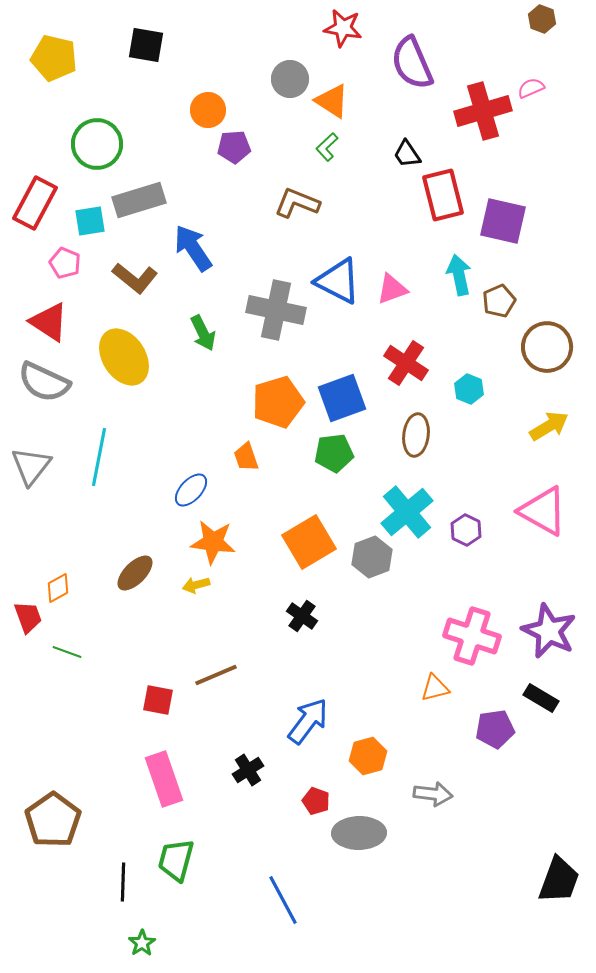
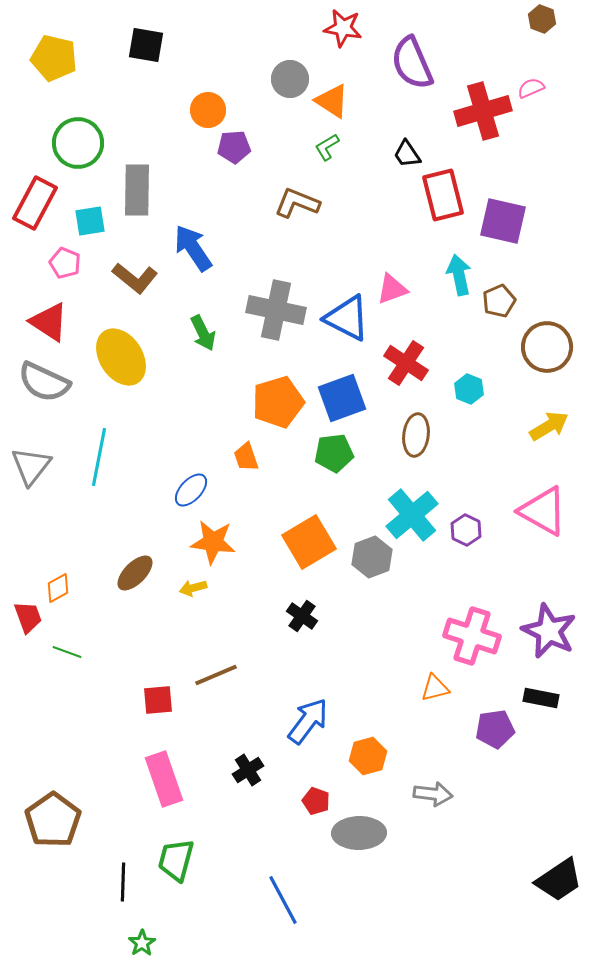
green circle at (97, 144): moved 19 px left, 1 px up
green L-shape at (327, 147): rotated 12 degrees clockwise
gray rectangle at (139, 200): moved 2 px left, 10 px up; rotated 72 degrees counterclockwise
blue triangle at (338, 281): moved 9 px right, 37 px down
yellow ellipse at (124, 357): moved 3 px left
cyan cross at (407, 512): moved 5 px right, 3 px down
yellow arrow at (196, 585): moved 3 px left, 3 px down
black rectangle at (541, 698): rotated 20 degrees counterclockwise
red square at (158, 700): rotated 16 degrees counterclockwise
black trapezoid at (559, 880): rotated 36 degrees clockwise
